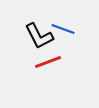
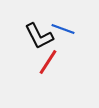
red line: rotated 36 degrees counterclockwise
